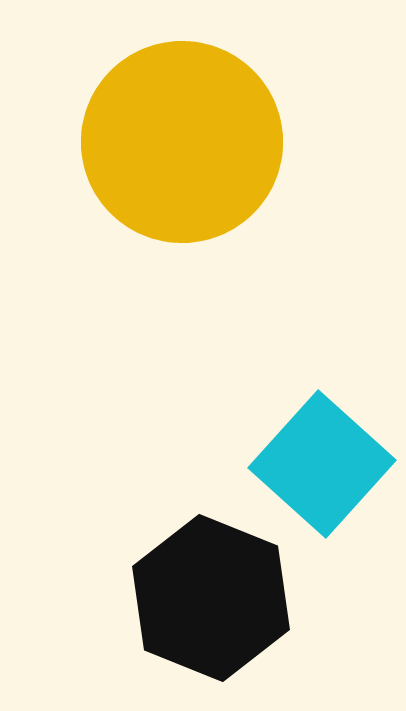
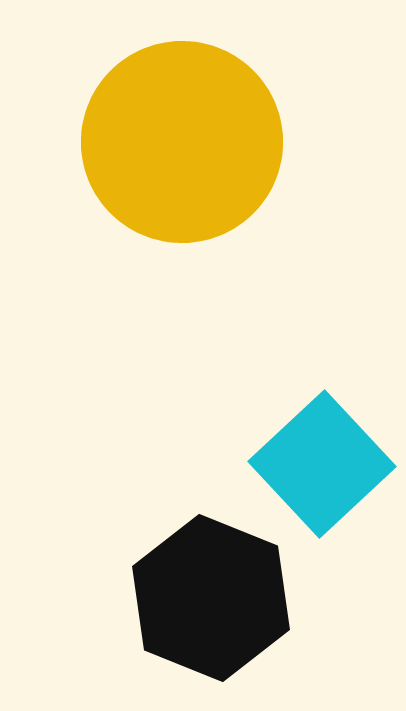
cyan square: rotated 5 degrees clockwise
